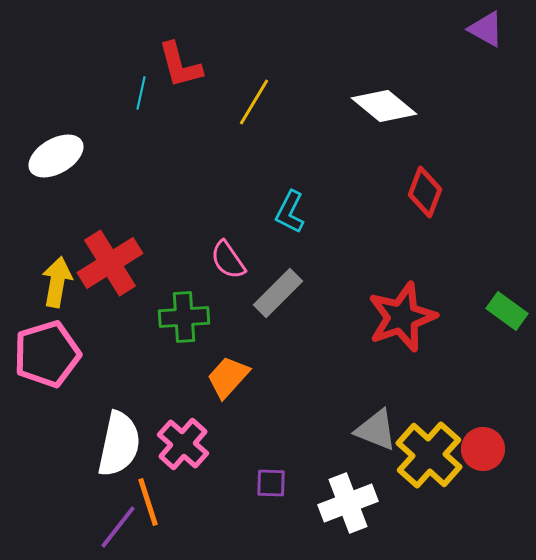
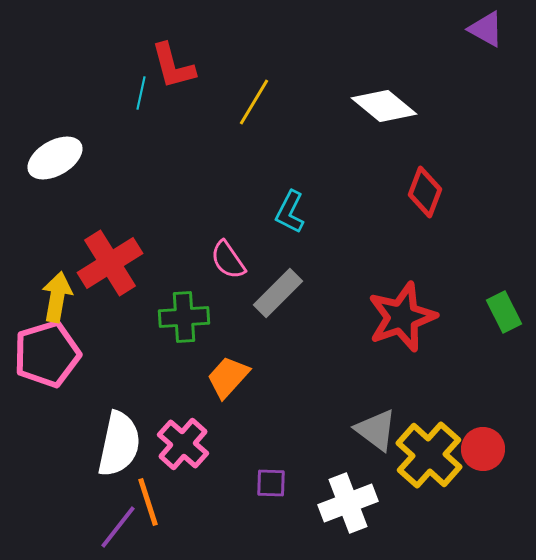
red L-shape: moved 7 px left, 1 px down
white ellipse: moved 1 px left, 2 px down
yellow arrow: moved 15 px down
green rectangle: moved 3 px left, 1 px down; rotated 27 degrees clockwise
gray triangle: rotated 15 degrees clockwise
